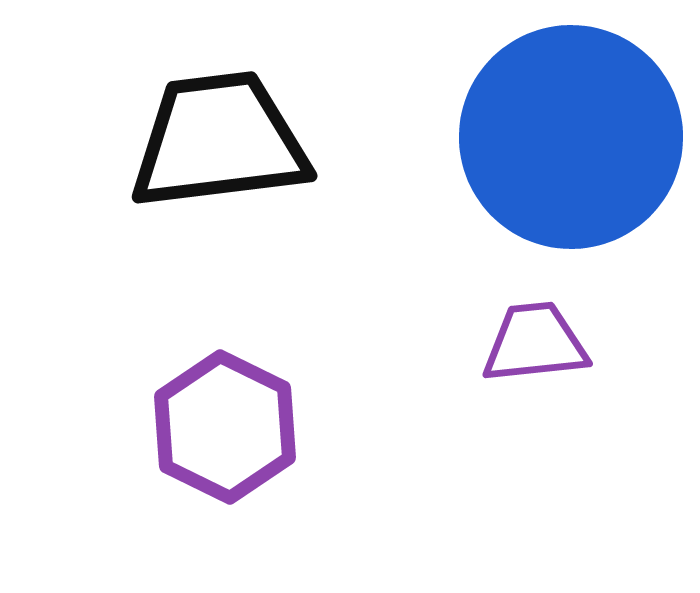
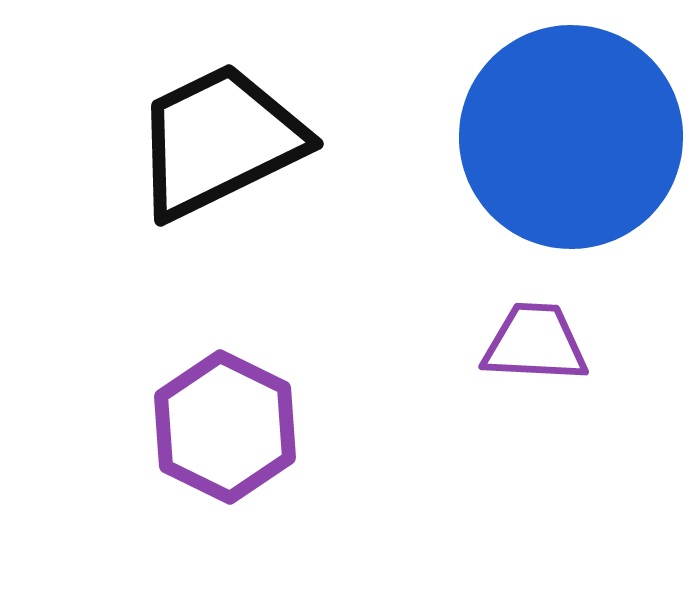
black trapezoid: rotated 19 degrees counterclockwise
purple trapezoid: rotated 9 degrees clockwise
